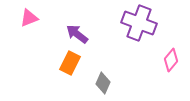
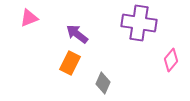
purple cross: rotated 12 degrees counterclockwise
